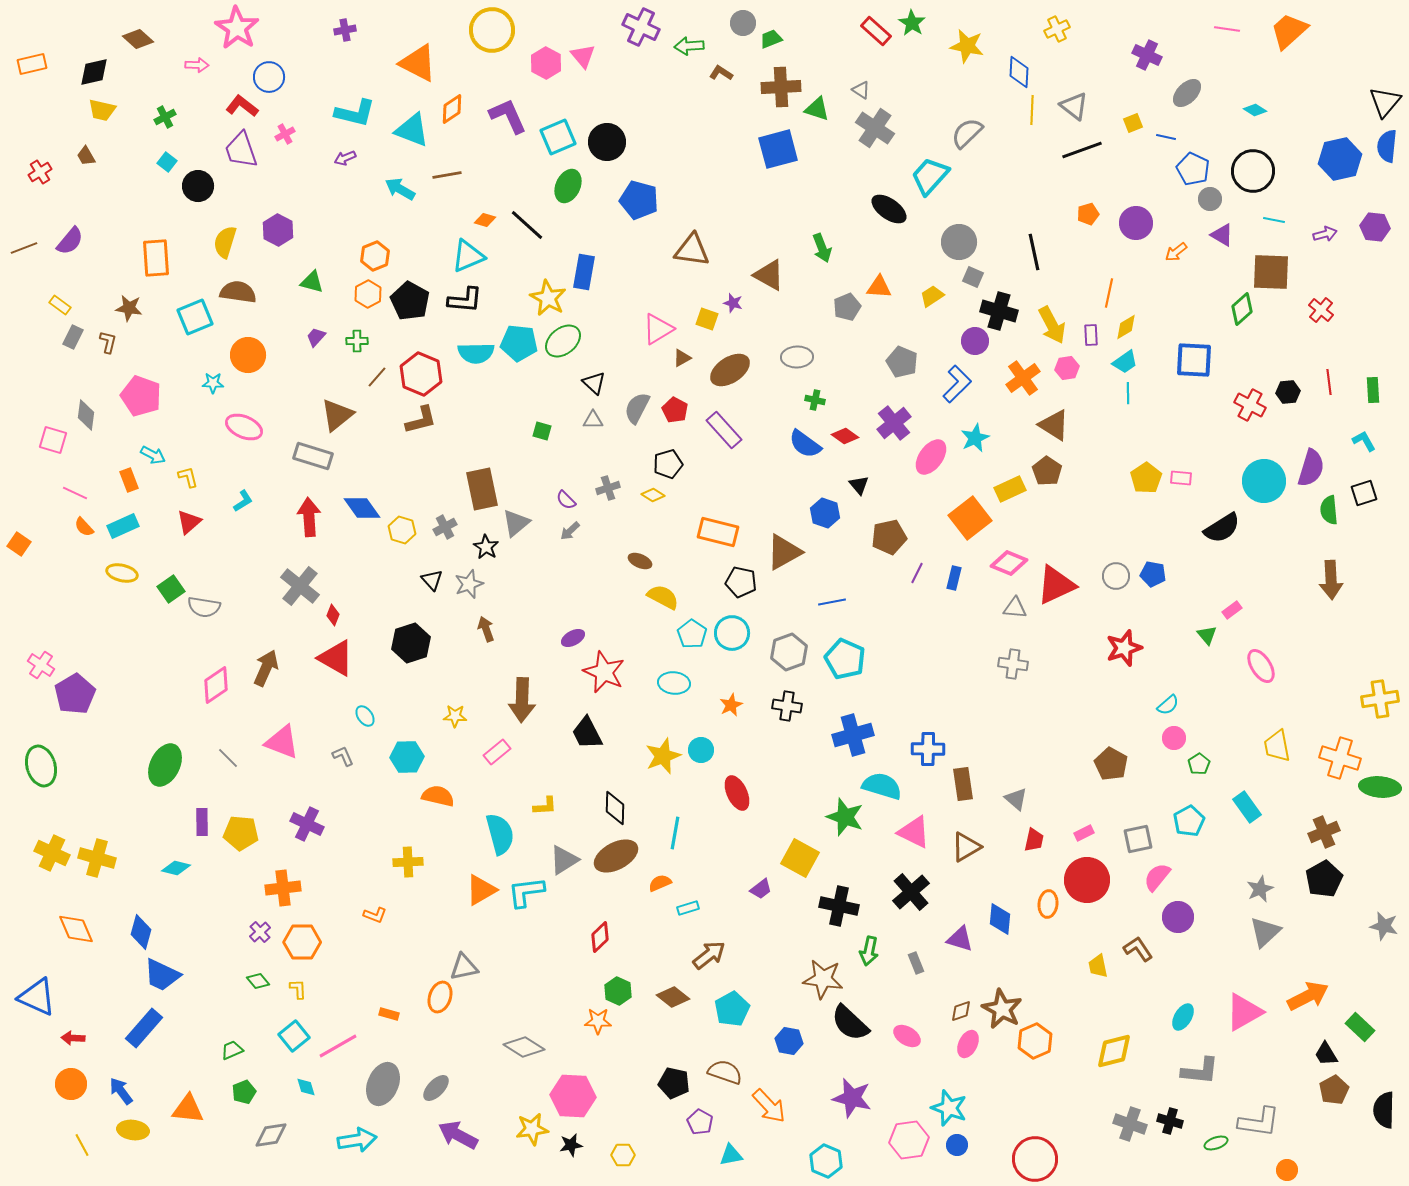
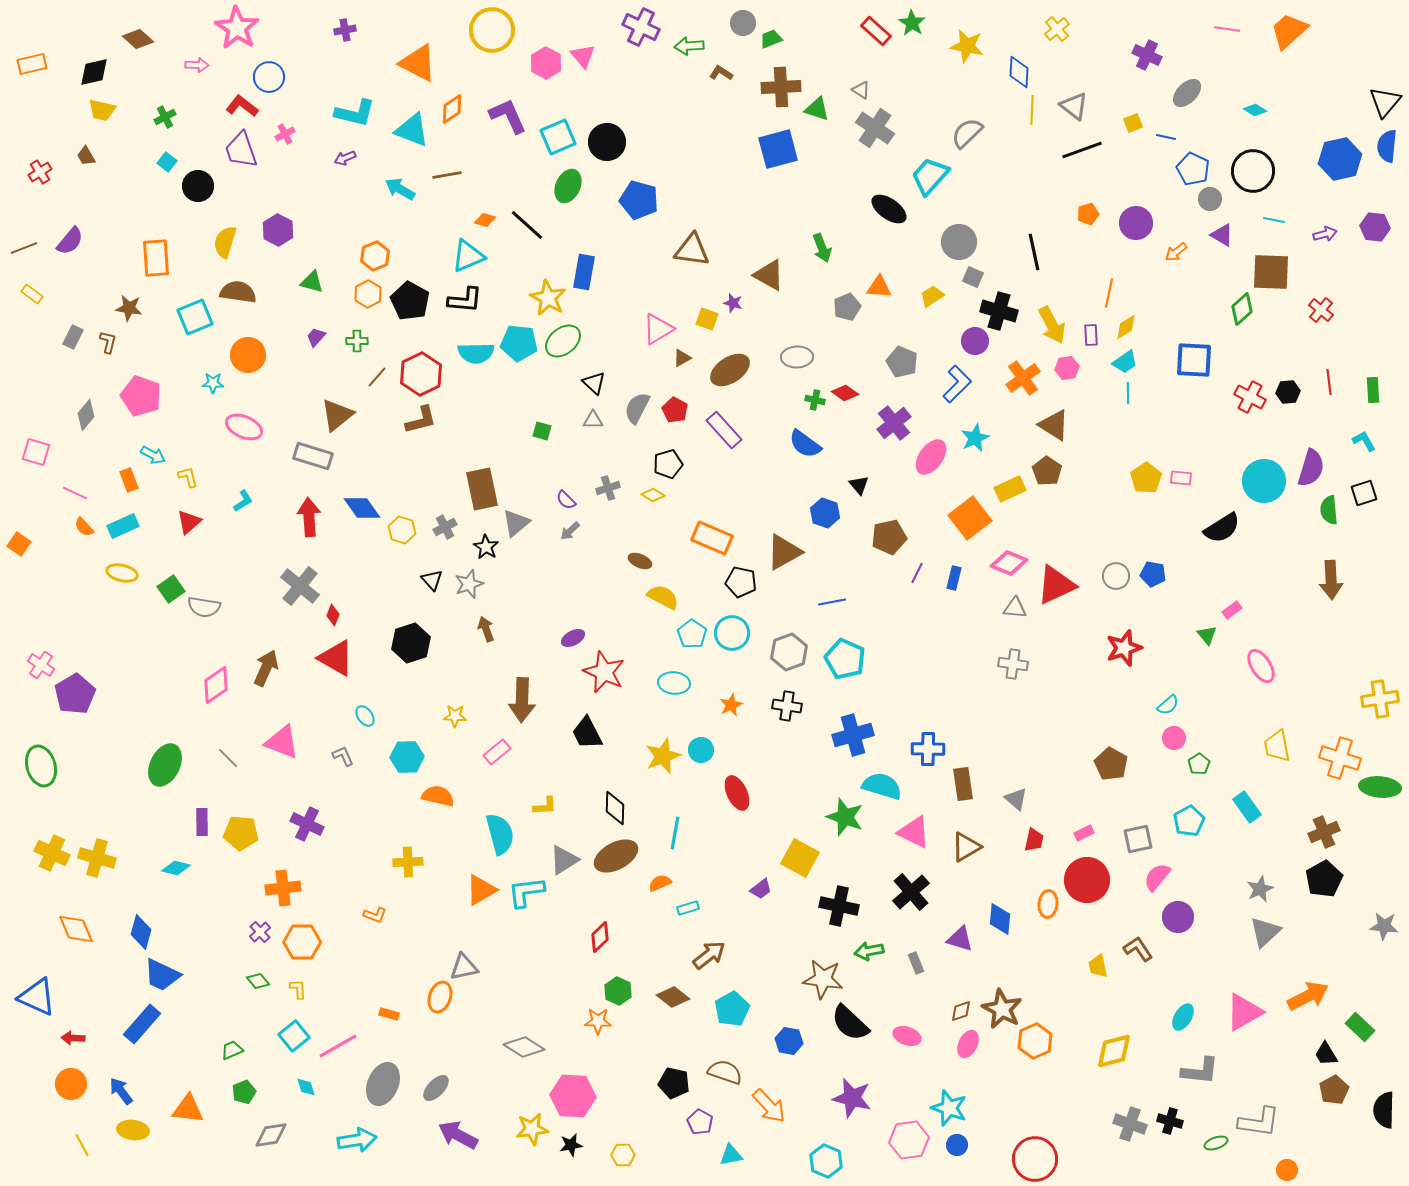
yellow cross at (1057, 29): rotated 15 degrees counterclockwise
yellow rectangle at (60, 305): moved 28 px left, 11 px up
red hexagon at (421, 374): rotated 12 degrees clockwise
red cross at (1250, 405): moved 8 px up
gray diamond at (86, 415): rotated 32 degrees clockwise
red diamond at (845, 436): moved 43 px up
pink square at (53, 440): moved 17 px left, 12 px down
orange rectangle at (718, 532): moved 6 px left, 6 px down; rotated 9 degrees clockwise
gray star at (1384, 926): rotated 8 degrees counterclockwise
green arrow at (869, 951): rotated 68 degrees clockwise
blue rectangle at (144, 1028): moved 2 px left, 4 px up
pink ellipse at (907, 1036): rotated 12 degrees counterclockwise
